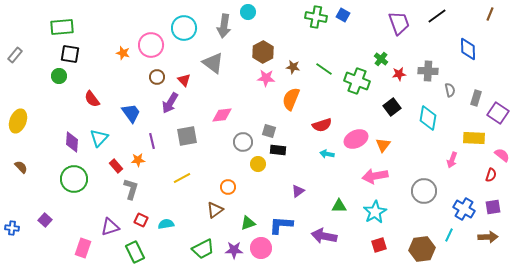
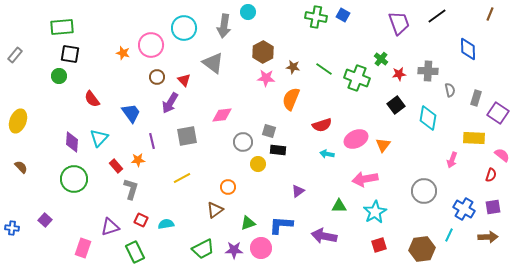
green cross at (357, 81): moved 3 px up
black square at (392, 107): moved 4 px right, 2 px up
pink arrow at (375, 176): moved 10 px left, 3 px down
